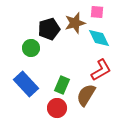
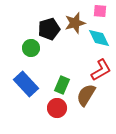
pink square: moved 3 px right, 1 px up
